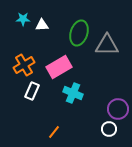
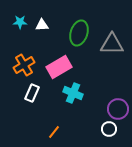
cyan star: moved 3 px left, 3 px down
gray triangle: moved 5 px right, 1 px up
white rectangle: moved 2 px down
